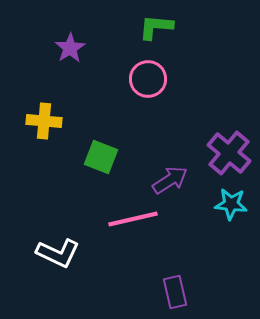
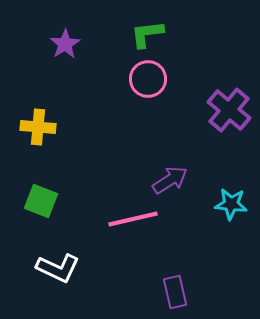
green L-shape: moved 9 px left, 7 px down; rotated 12 degrees counterclockwise
purple star: moved 5 px left, 4 px up
yellow cross: moved 6 px left, 6 px down
purple cross: moved 43 px up
green square: moved 60 px left, 44 px down
white L-shape: moved 15 px down
